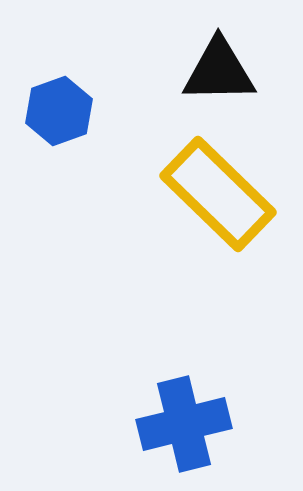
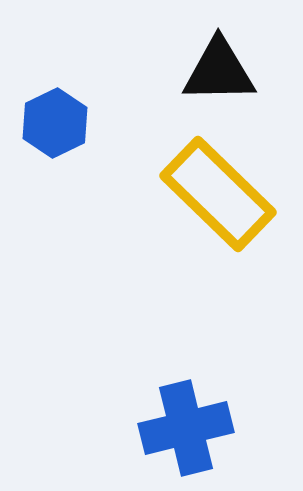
blue hexagon: moved 4 px left, 12 px down; rotated 6 degrees counterclockwise
blue cross: moved 2 px right, 4 px down
